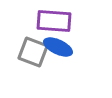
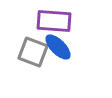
blue ellipse: rotated 20 degrees clockwise
